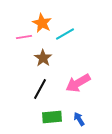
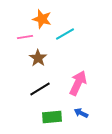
orange star: moved 4 px up; rotated 12 degrees counterclockwise
pink line: moved 1 px right
brown star: moved 5 px left
pink arrow: rotated 145 degrees clockwise
black line: rotated 30 degrees clockwise
blue arrow: moved 2 px right, 6 px up; rotated 32 degrees counterclockwise
